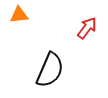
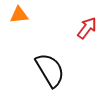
black semicircle: rotated 54 degrees counterclockwise
